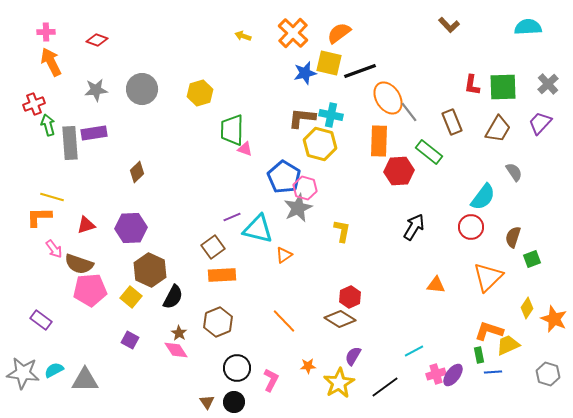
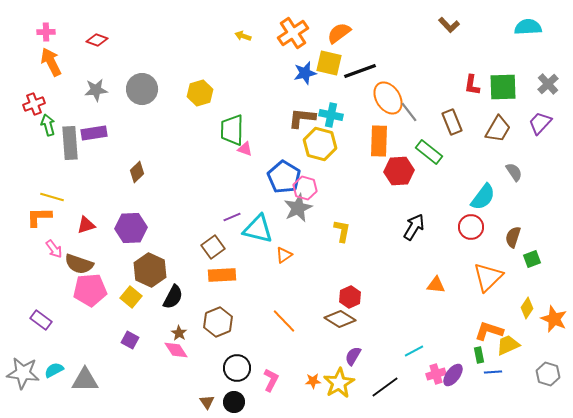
orange cross at (293, 33): rotated 12 degrees clockwise
orange star at (308, 366): moved 5 px right, 15 px down
